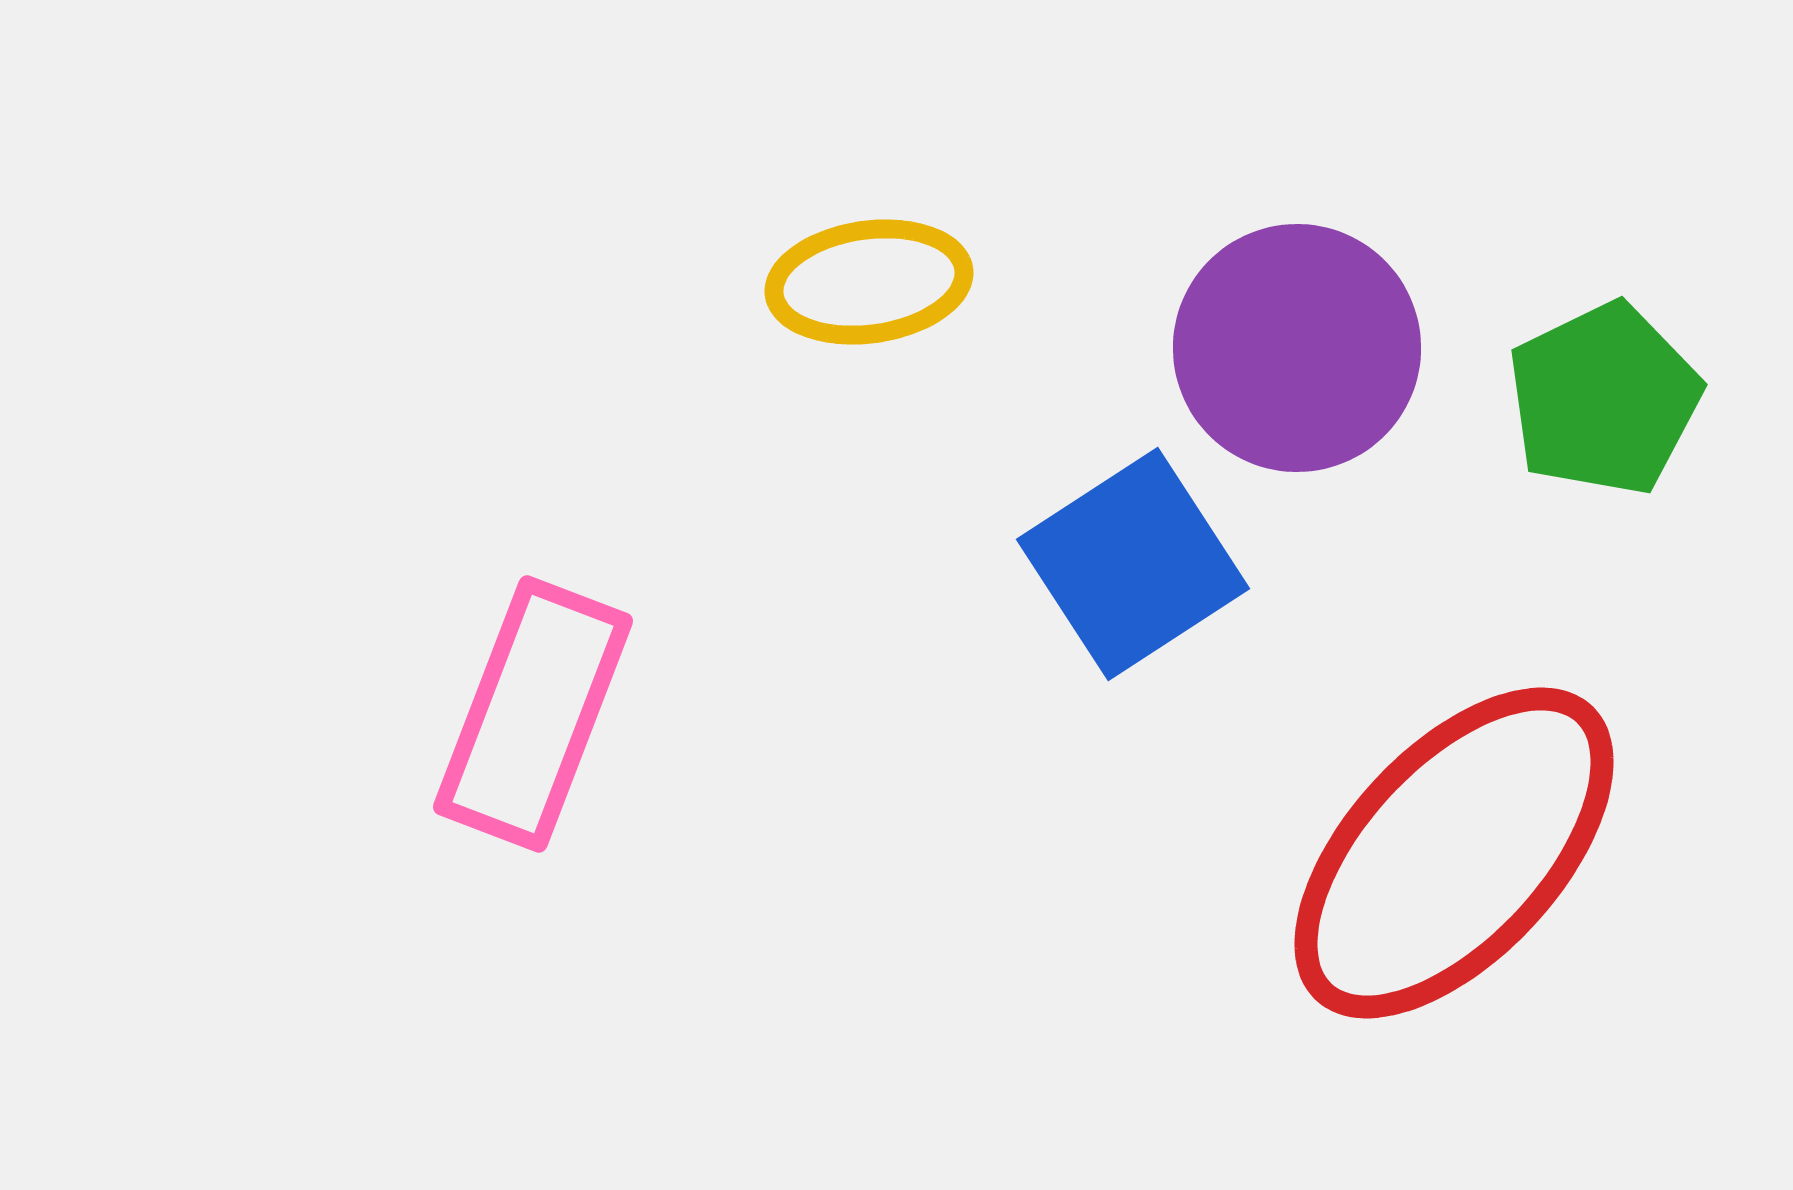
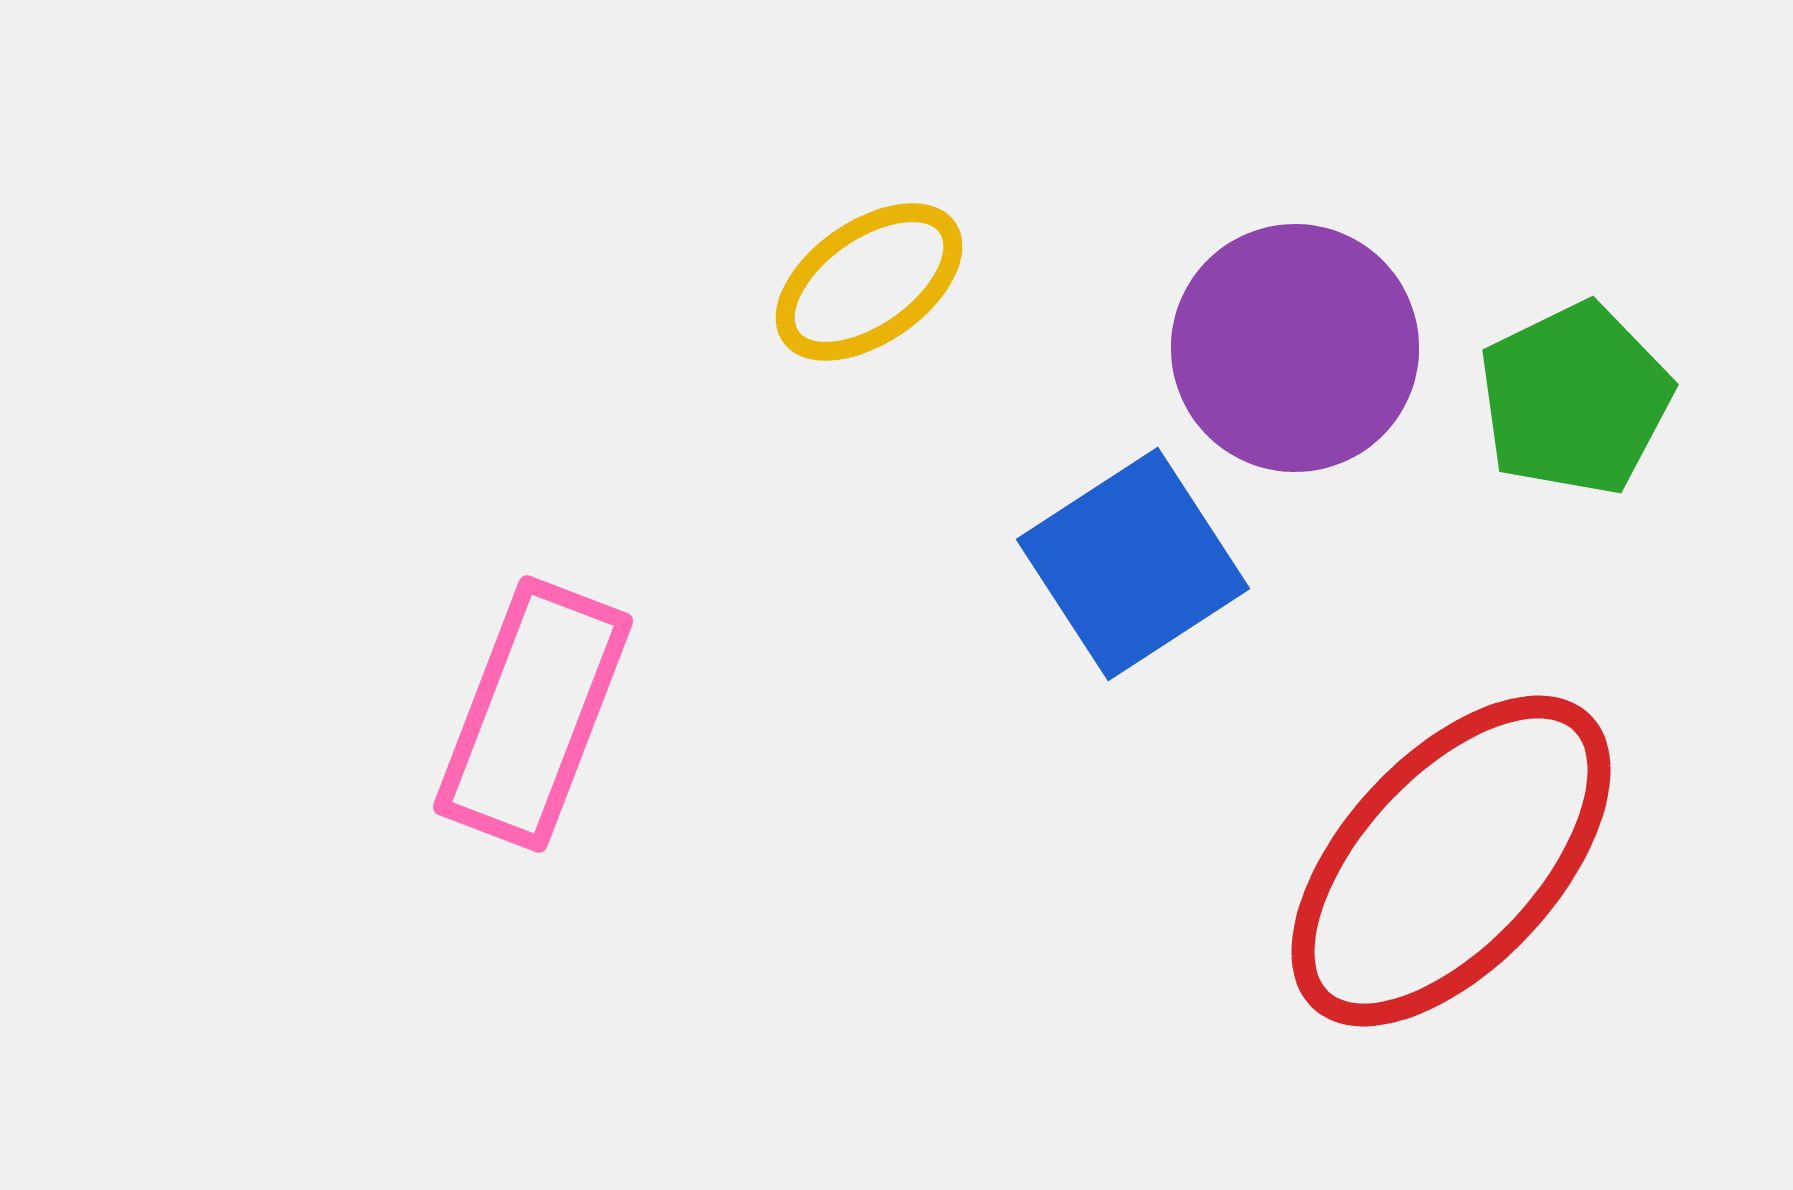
yellow ellipse: rotated 27 degrees counterclockwise
purple circle: moved 2 px left
green pentagon: moved 29 px left
red ellipse: moved 3 px left, 8 px down
